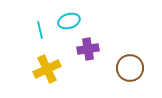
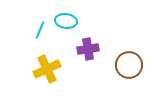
cyan ellipse: moved 3 px left; rotated 25 degrees clockwise
cyan line: rotated 36 degrees clockwise
brown circle: moved 1 px left, 3 px up
